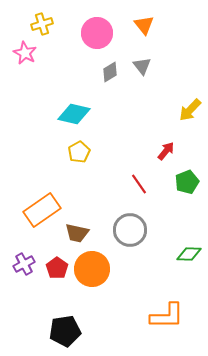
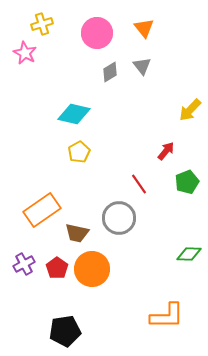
orange triangle: moved 3 px down
gray circle: moved 11 px left, 12 px up
